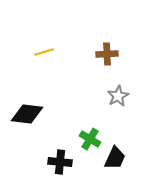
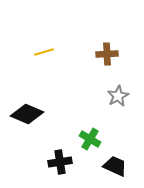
black diamond: rotated 16 degrees clockwise
black trapezoid: moved 8 px down; rotated 90 degrees counterclockwise
black cross: rotated 15 degrees counterclockwise
